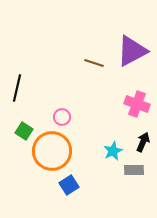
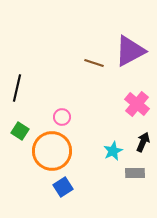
purple triangle: moved 2 px left
pink cross: rotated 20 degrees clockwise
green square: moved 4 px left
gray rectangle: moved 1 px right, 3 px down
blue square: moved 6 px left, 2 px down
